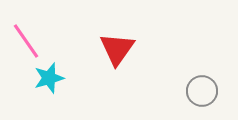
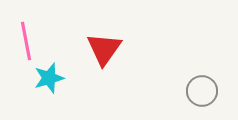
pink line: rotated 24 degrees clockwise
red triangle: moved 13 px left
